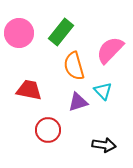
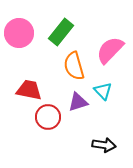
red circle: moved 13 px up
